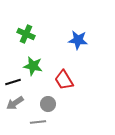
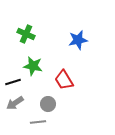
blue star: rotated 18 degrees counterclockwise
